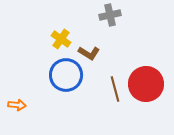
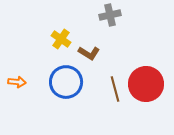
blue circle: moved 7 px down
orange arrow: moved 23 px up
